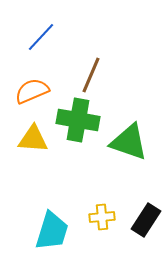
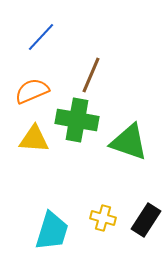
green cross: moved 1 px left
yellow triangle: moved 1 px right
yellow cross: moved 1 px right, 1 px down; rotated 20 degrees clockwise
